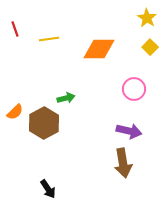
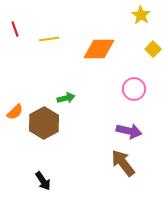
yellow star: moved 6 px left, 3 px up
yellow square: moved 3 px right, 2 px down
brown arrow: rotated 152 degrees clockwise
black arrow: moved 5 px left, 8 px up
